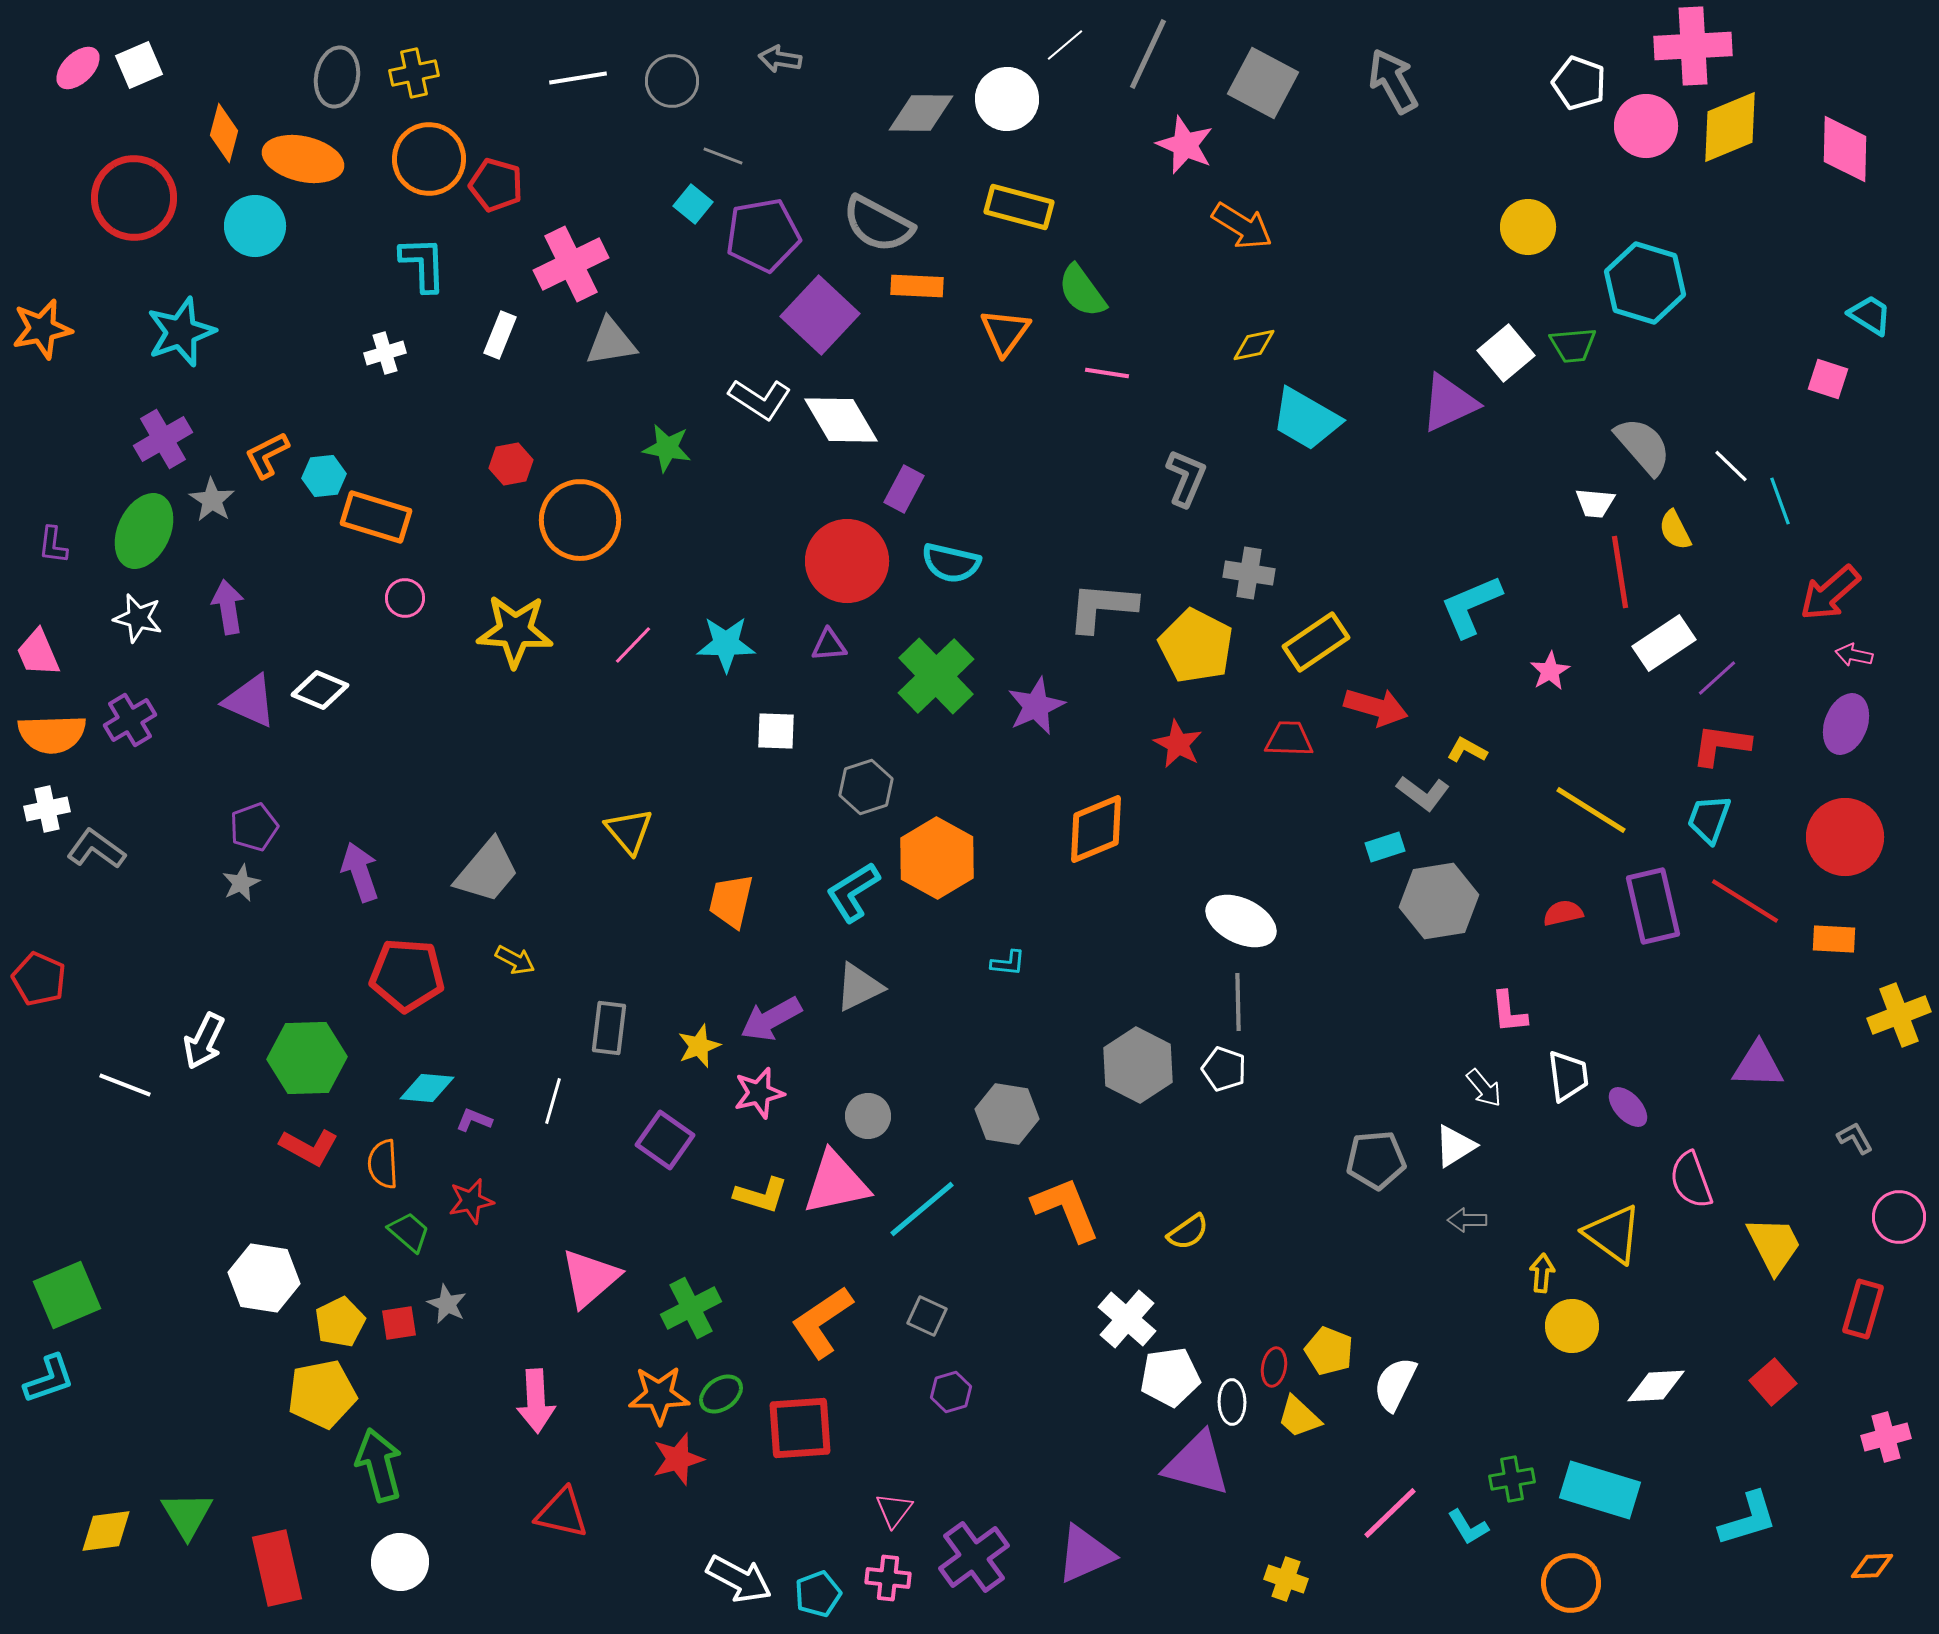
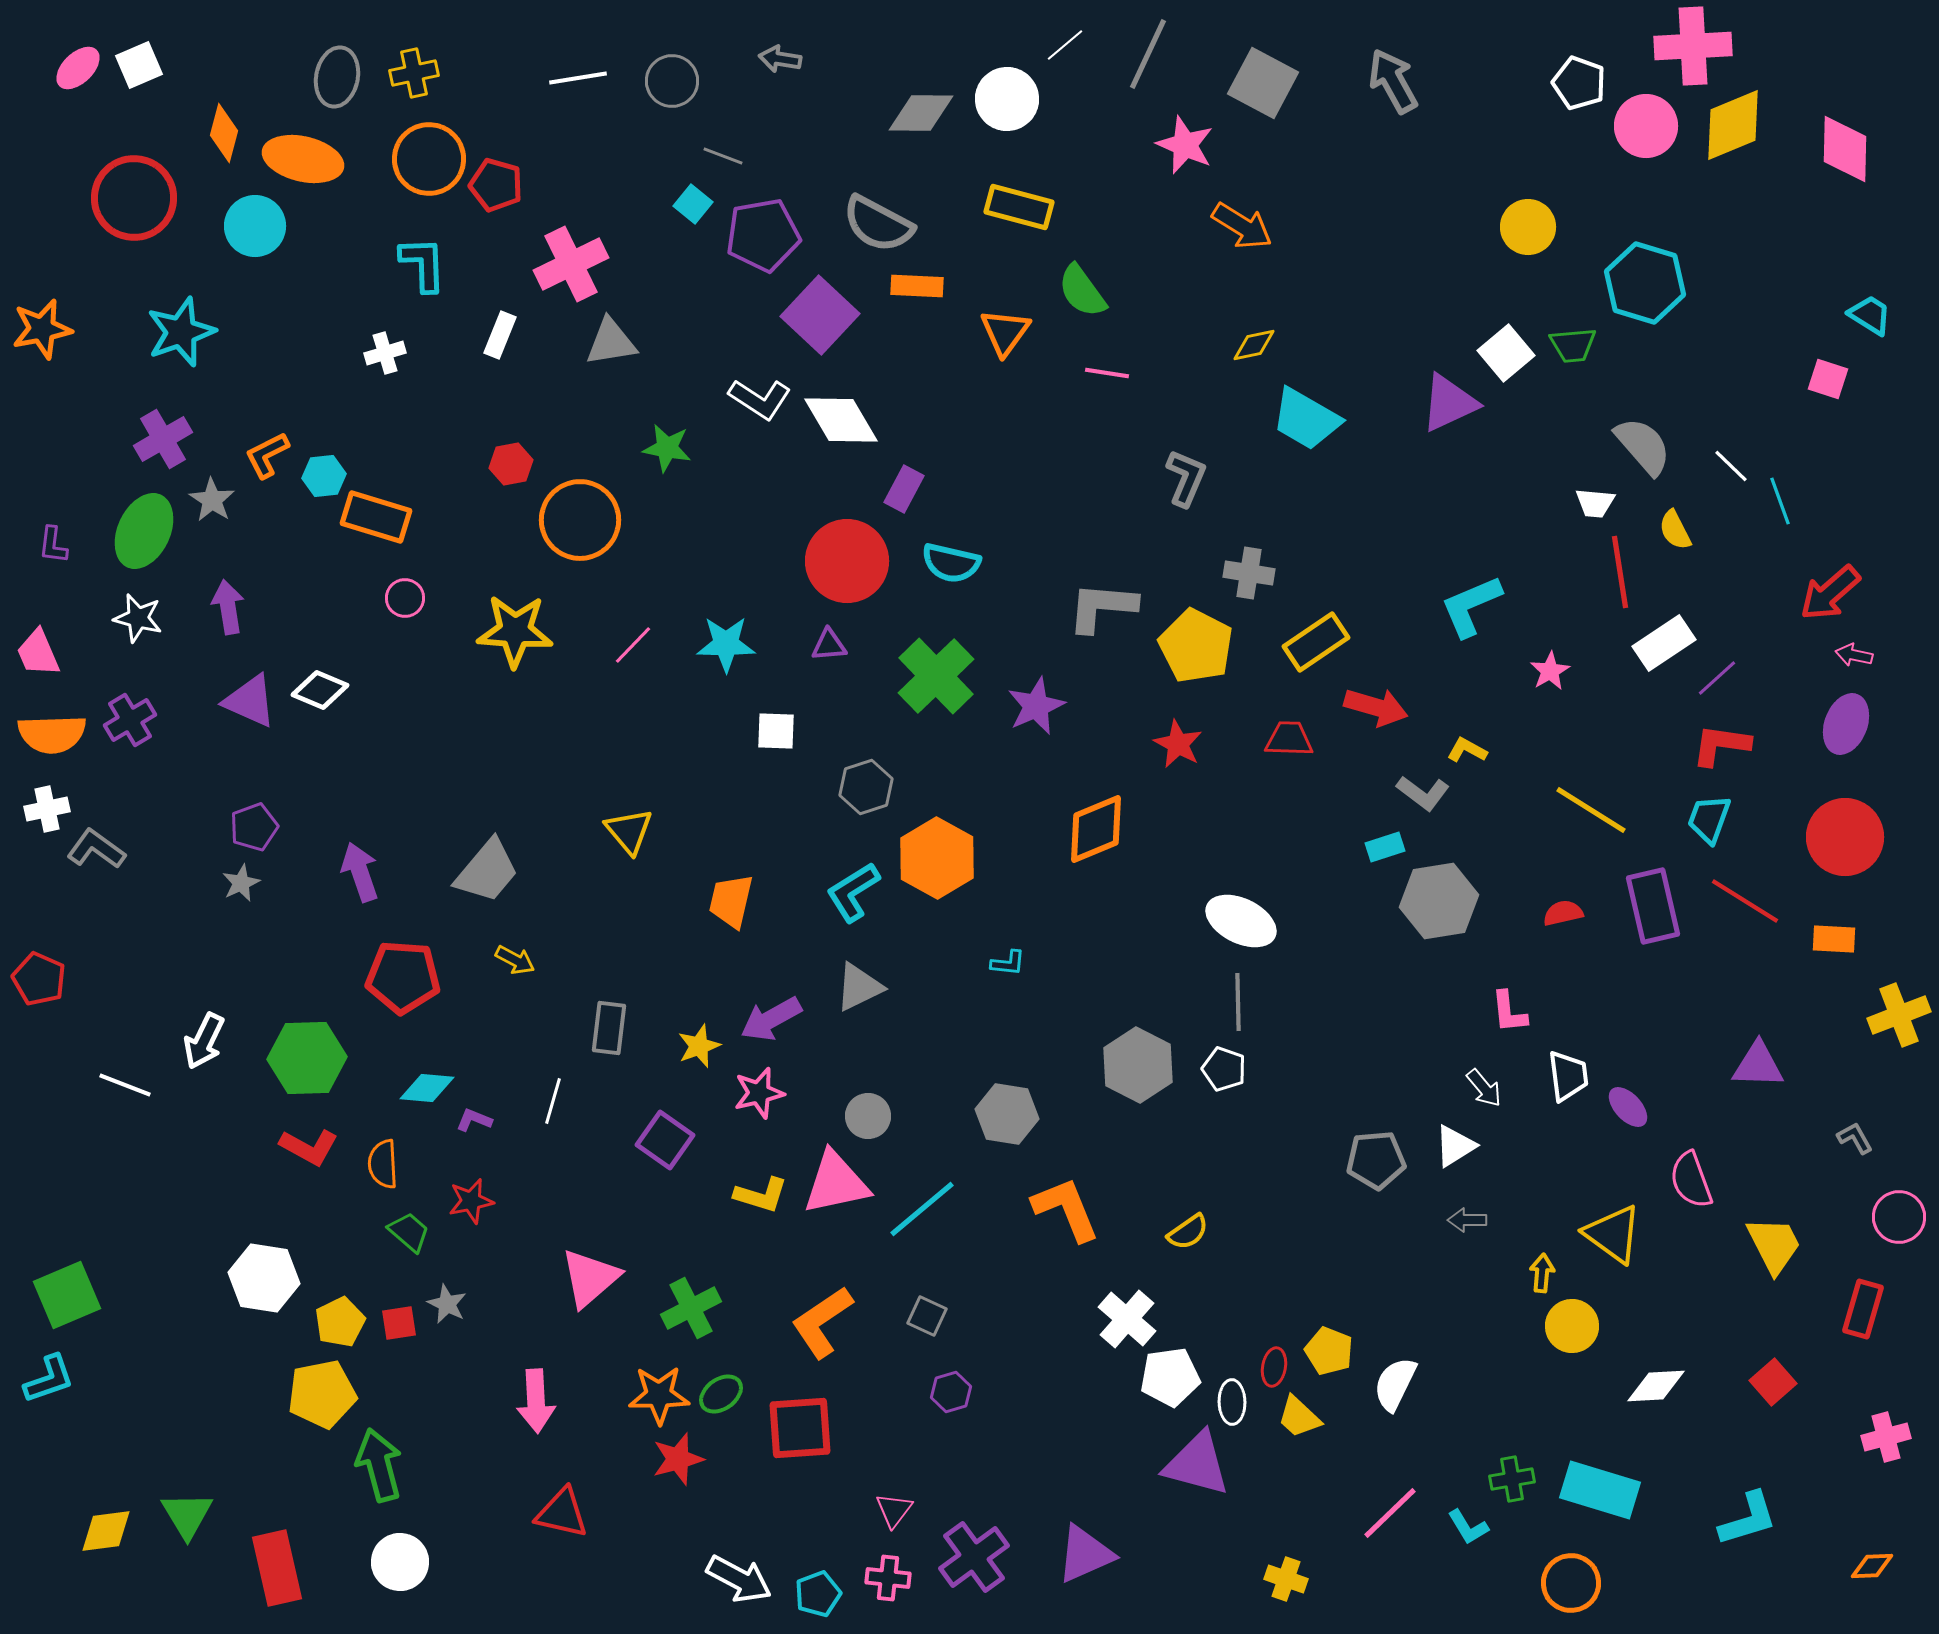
yellow diamond at (1730, 127): moved 3 px right, 2 px up
red pentagon at (407, 975): moved 4 px left, 2 px down
